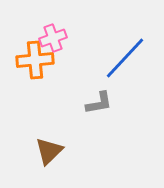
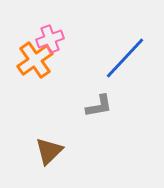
pink cross: moved 3 px left, 1 px down
orange cross: rotated 30 degrees counterclockwise
gray L-shape: moved 3 px down
